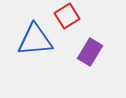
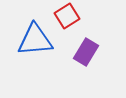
purple rectangle: moved 4 px left
